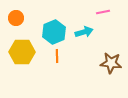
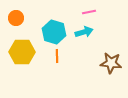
pink line: moved 14 px left
cyan hexagon: rotated 20 degrees counterclockwise
